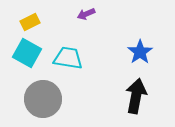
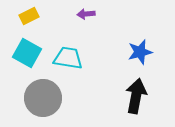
purple arrow: rotated 18 degrees clockwise
yellow rectangle: moved 1 px left, 6 px up
blue star: rotated 20 degrees clockwise
gray circle: moved 1 px up
